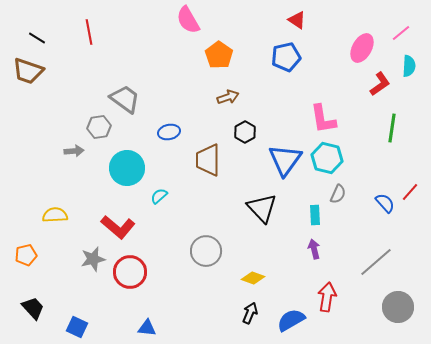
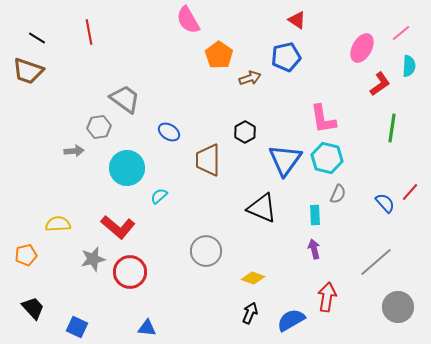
brown arrow at (228, 97): moved 22 px right, 19 px up
blue ellipse at (169, 132): rotated 45 degrees clockwise
black triangle at (262, 208): rotated 24 degrees counterclockwise
yellow semicircle at (55, 215): moved 3 px right, 9 px down
